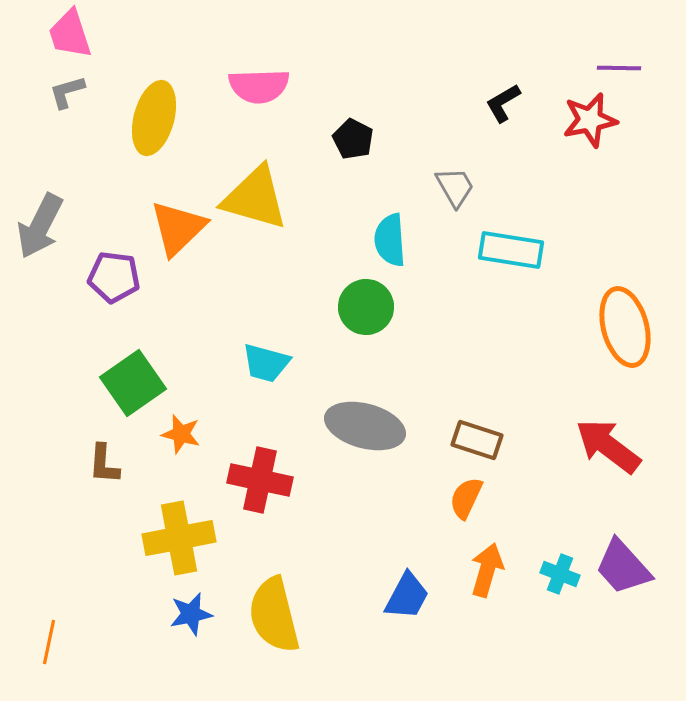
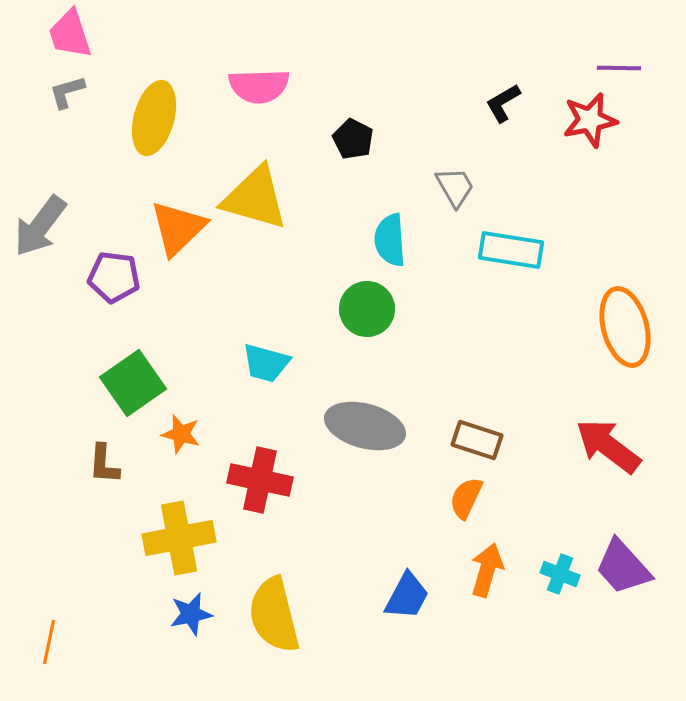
gray arrow: rotated 10 degrees clockwise
green circle: moved 1 px right, 2 px down
